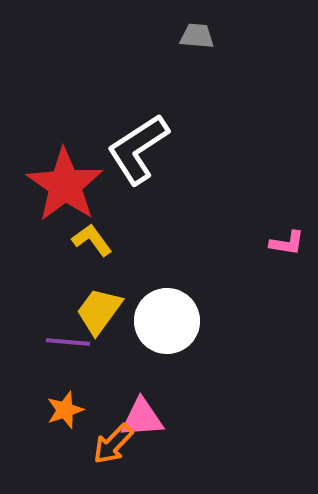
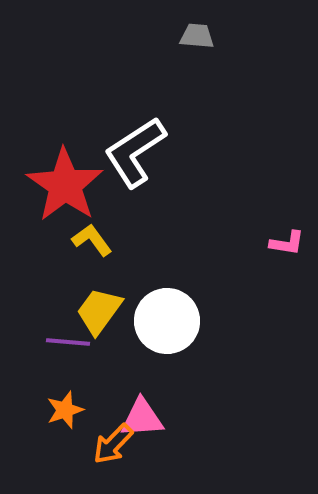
white L-shape: moved 3 px left, 3 px down
